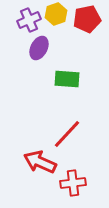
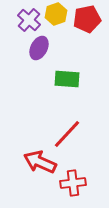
purple cross: rotated 25 degrees counterclockwise
